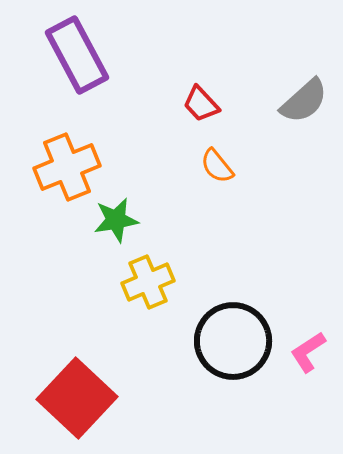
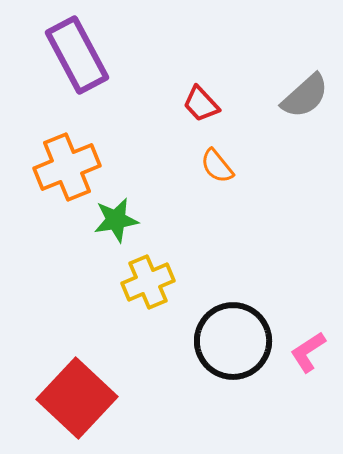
gray semicircle: moved 1 px right, 5 px up
